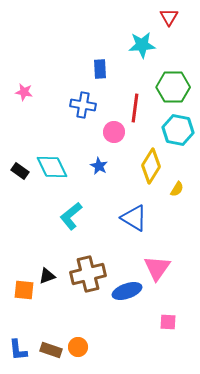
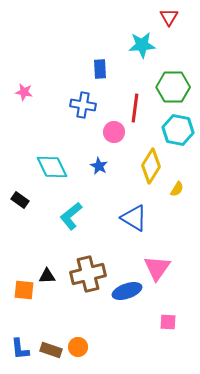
black rectangle: moved 29 px down
black triangle: rotated 18 degrees clockwise
blue L-shape: moved 2 px right, 1 px up
